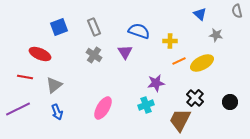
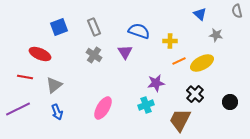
black cross: moved 4 px up
